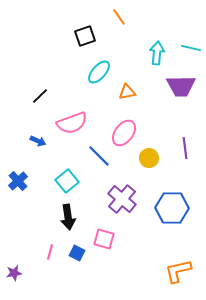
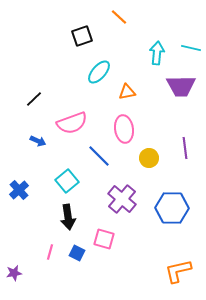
orange line: rotated 12 degrees counterclockwise
black square: moved 3 px left
black line: moved 6 px left, 3 px down
pink ellipse: moved 4 px up; rotated 44 degrees counterclockwise
blue cross: moved 1 px right, 9 px down
